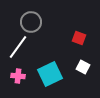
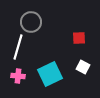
red square: rotated 24 degrees counterclockwise
white line: rotated 20 degrees counterclockwise
